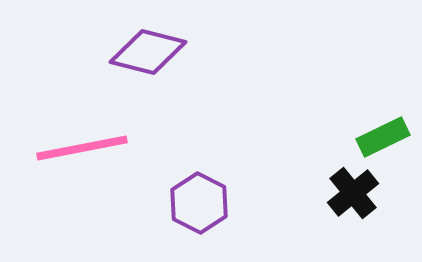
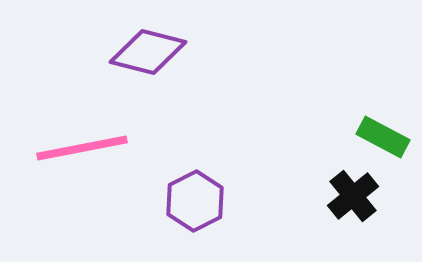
green rectangle: rotated 54 degrees clockwise
black cross: moved 3 px down
purple hexagon: moved 4 px left, 2 px up; rotated 6 degrees clockwise
